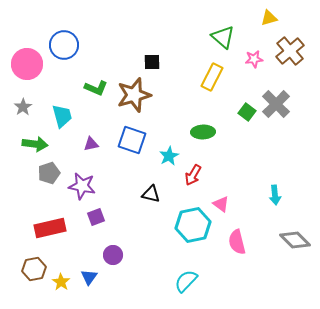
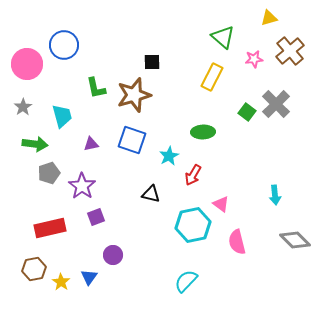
green L-shape: rotated 55 degrees clockwise
purple star: rotated 24 degrees clockwise
